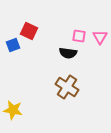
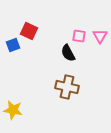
pink triangle: moved 1 px up
black semicircle: rotated 54 degrees clockwise
brown cross: rotated 20 degrees counterclockwise
